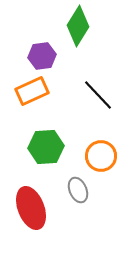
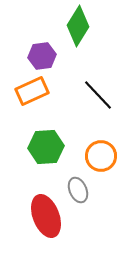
red ellipse: moved 15 px right, 8 px down
